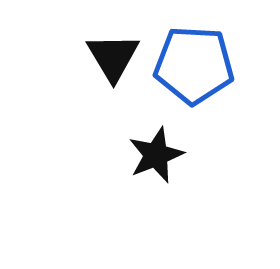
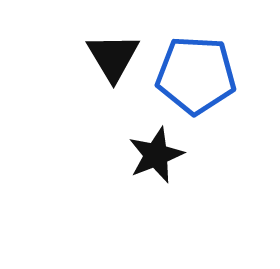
blue pentagon: moved 2 px right, 10 px down
